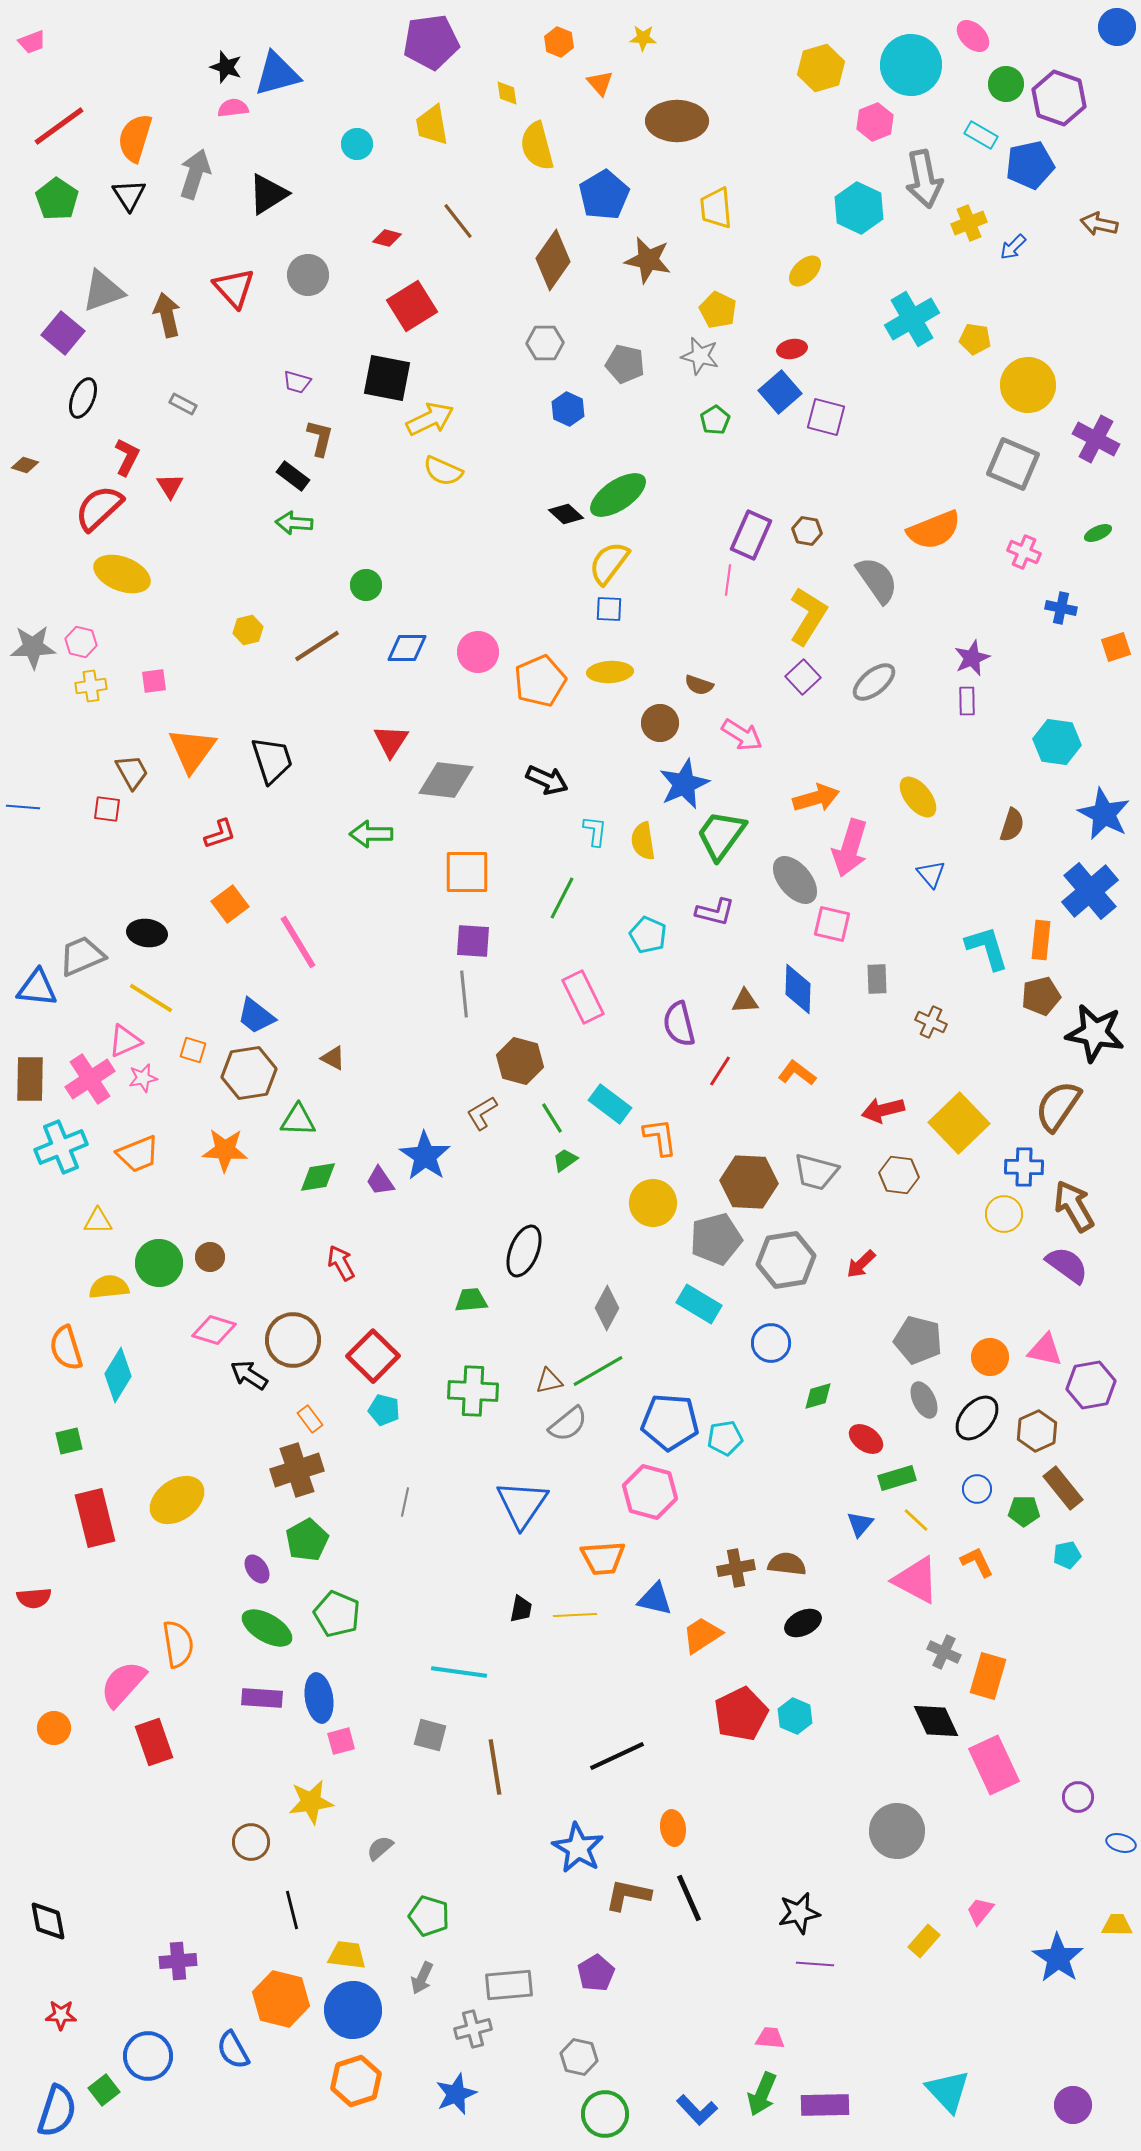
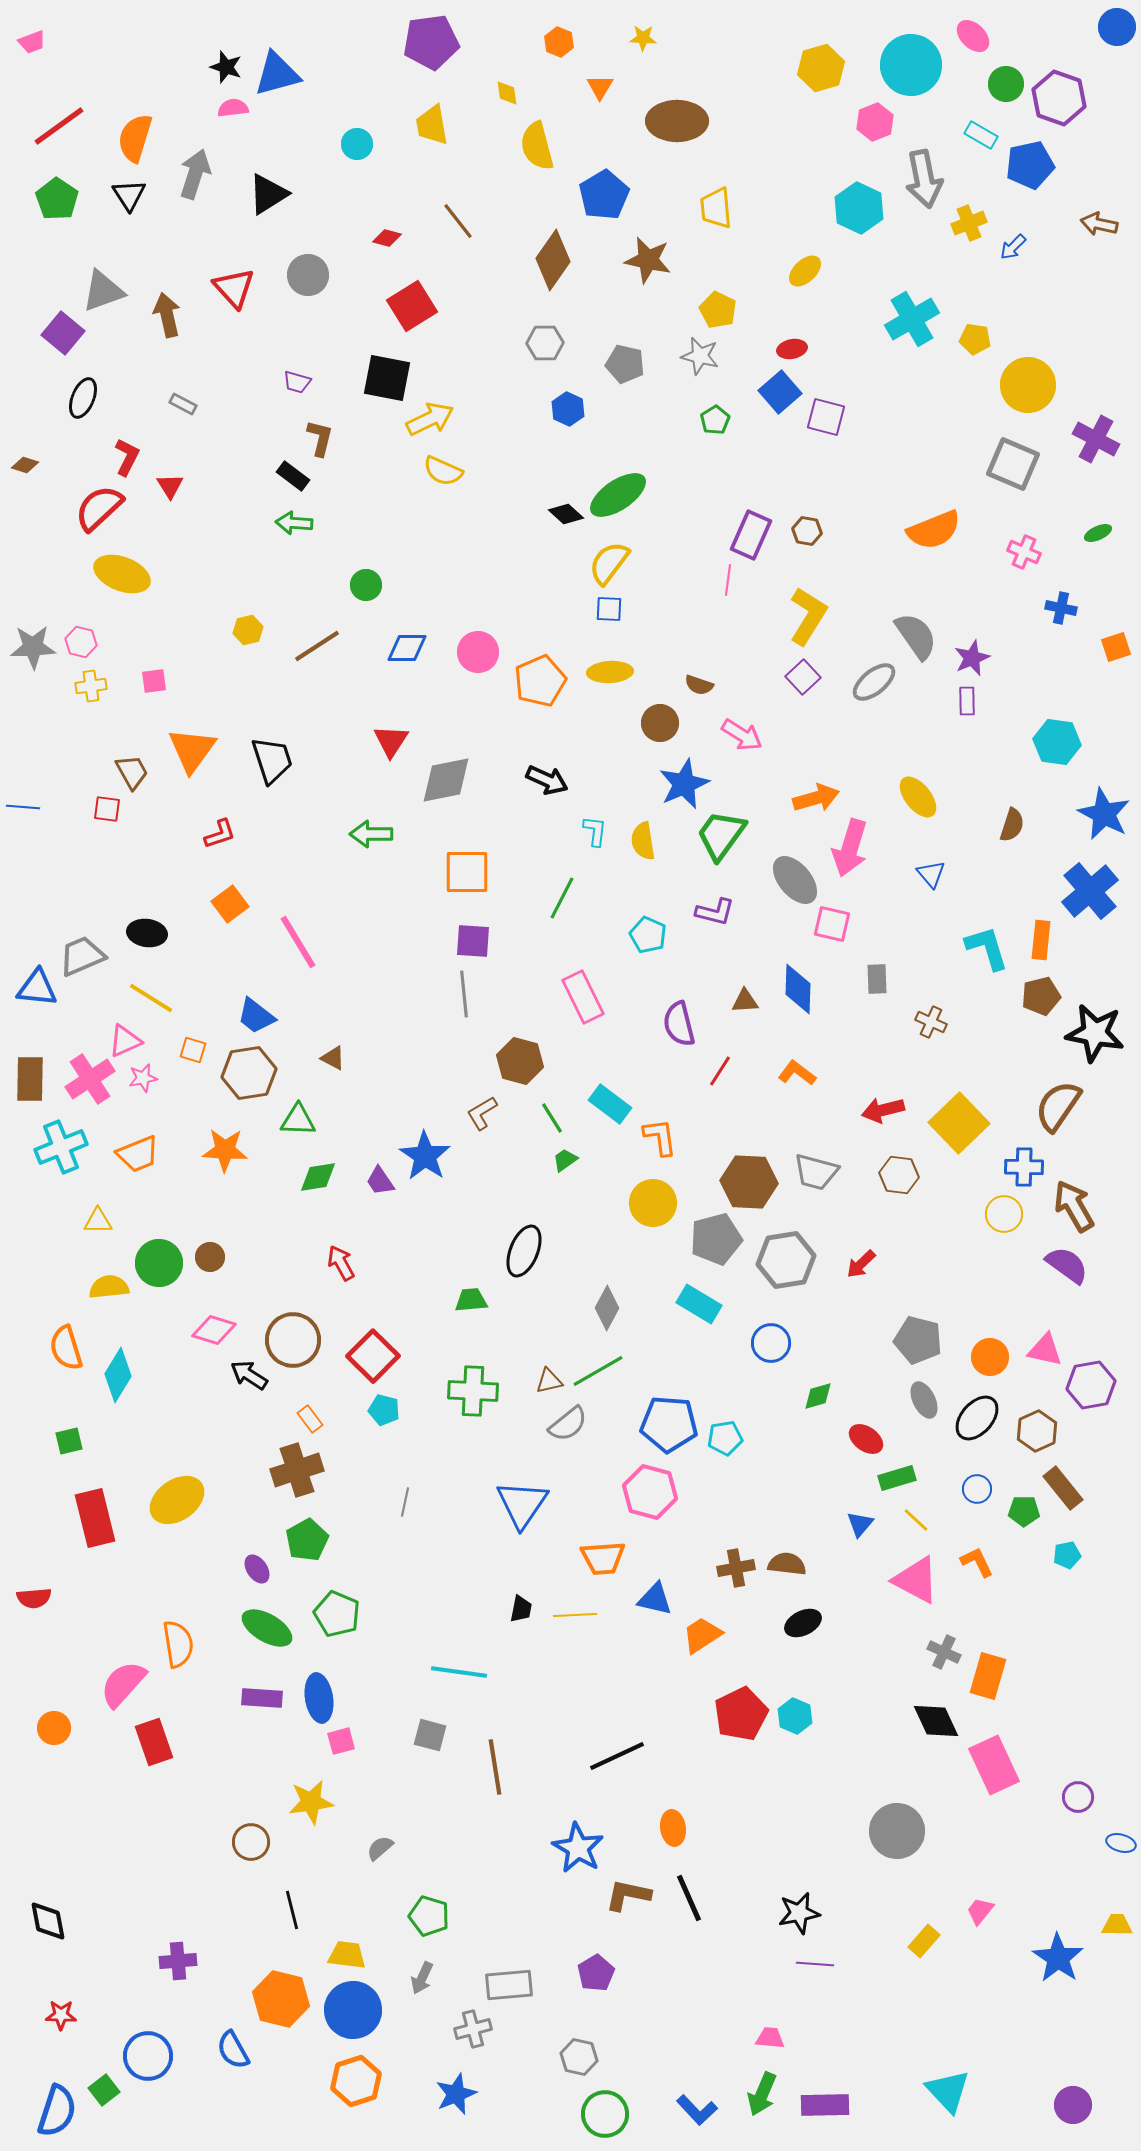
orange triangle at (600, 83): moved 4 px down; rotated 12 degrees clockwise
gray semicircle at (877, 580): moved 39 px right, 56 px down
gray diamond at (446, 780): rotated 18 degrees counterclockwise
blue pentagon at (670, 1422): moved 1 px left, 2 px down
